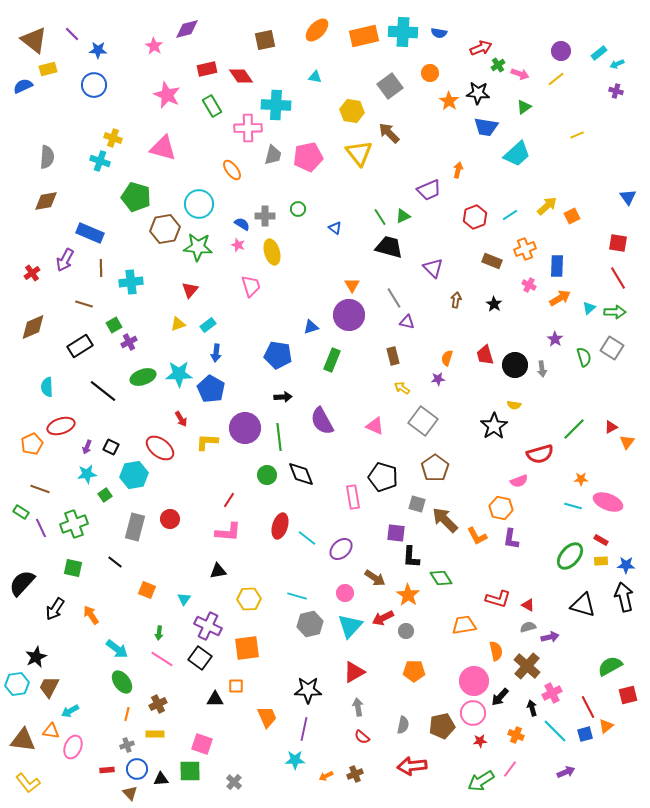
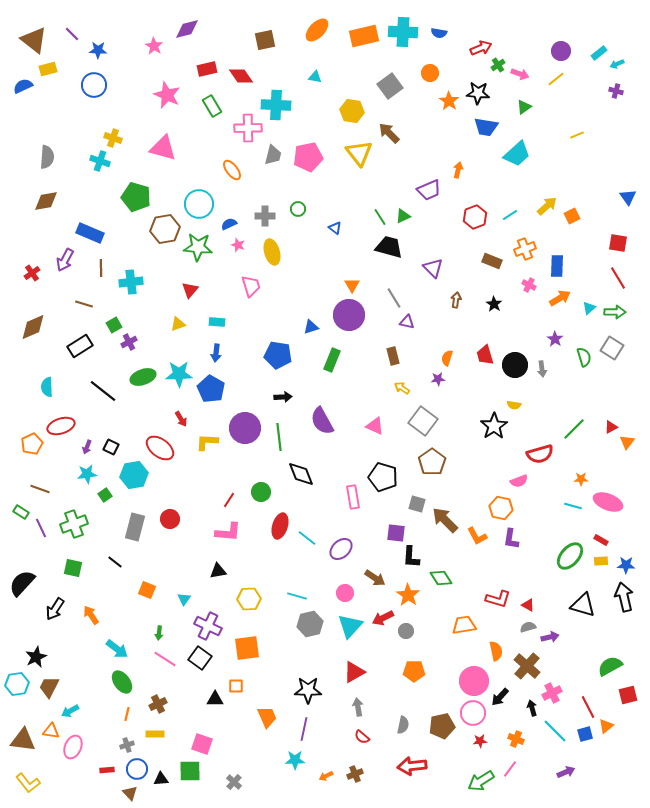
blue semicircle at (242, 224): moved 13 px left; rotated 56 degrees counterclockwise
cyan rectangle at (208, 325): moved 9 px right, 3 px up; rotated 42 degrees clockwise
brown pentagon at (435, 468): moved 3 px left, 6 px up
green circle at (267, 475): moved 6 px left, 17 px down
pink line at (162, 659): moved 3 px right
orange cross at (516, 735): moved 4 px down
